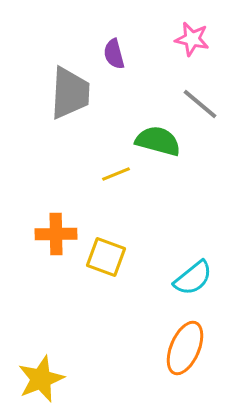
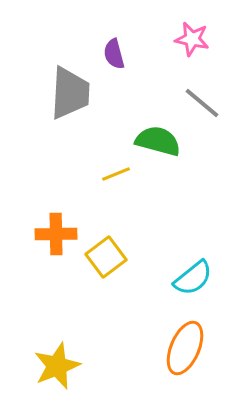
gray line: moved 2 px right, 1 px up
yellow square: rotated 33 degrees clockwise
yellow star: moved 16 px right, 13 px up
